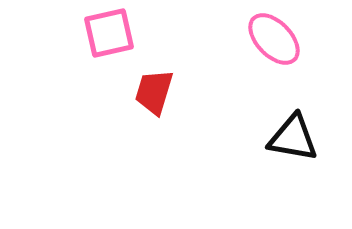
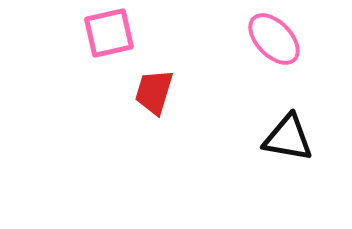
black triangle: moved 5 px left
